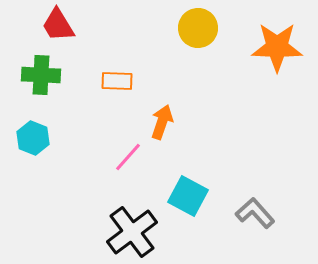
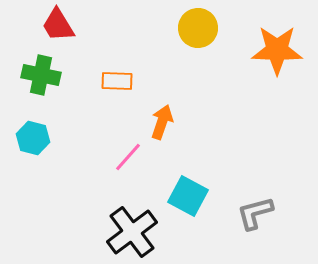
orange star: moved 3 px down
green cross: rotated 9 degrees clockwise
cyan hexagon: rotated 8 degrees counterclockwise
gray L-shape: rotated 63 degrees counterclockwise
